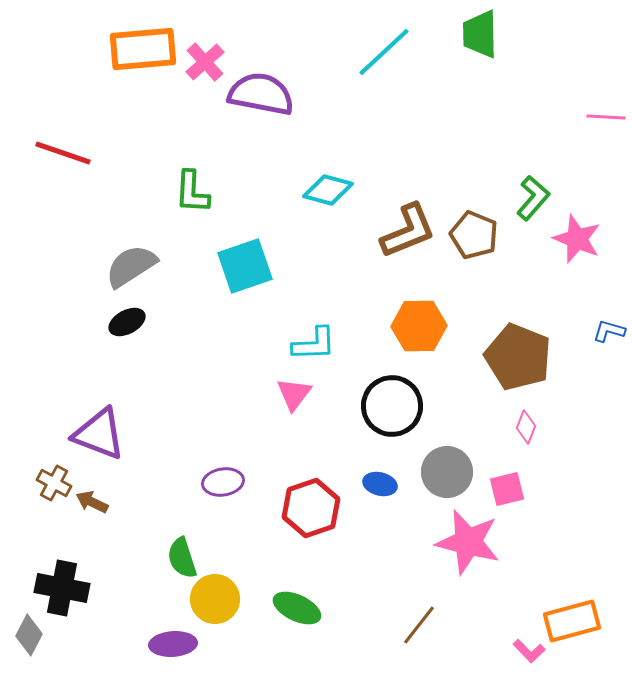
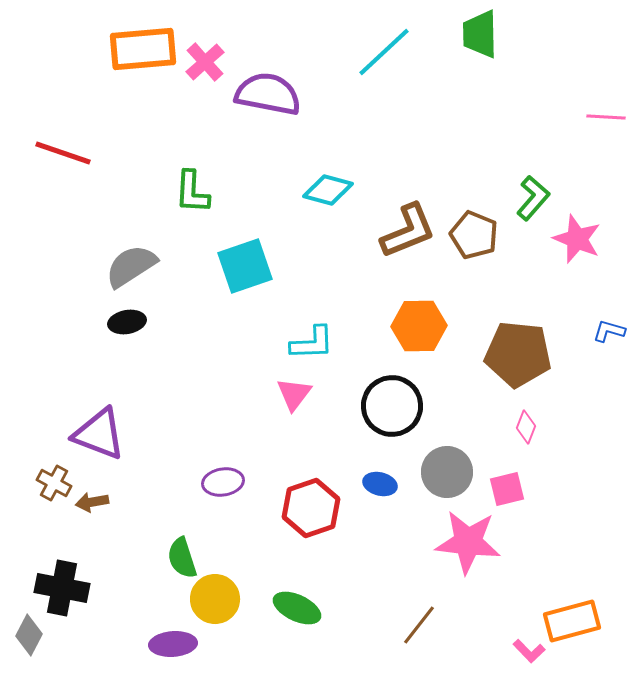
purple semicircle at (261, 94): moved 7 px right
black ellipse at (127, 322): rotated 18 degrees clockwise
cyan L-shape at (314, 344): moved 2 px left, 1 px up
brown pentagon at (518, 357): moved 3 px up; rotated 16 degrees counterclockwise
brown arrow at (92, 502): rotated 36 degrees counterclockwise
pink star at (468, 542): rotated 8 degrees counterclockwise
